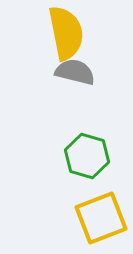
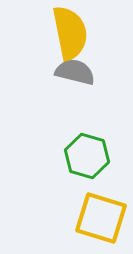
yellow semicircle: moved 4 px right
yellow square: rotated 38 degrees clockwise
